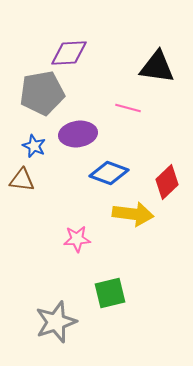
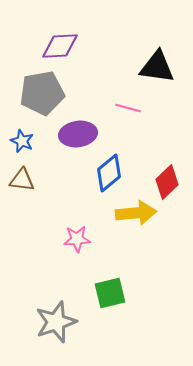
purple diamond: moved 9 px left, 7 px up
blue star: moved 12 px left, 5 px up
blue diamond: rotated 60 degrees counterclockwise
yellow arrow: moved 3 px right, 1 px up; rotated 12 degrees counterclockwise
